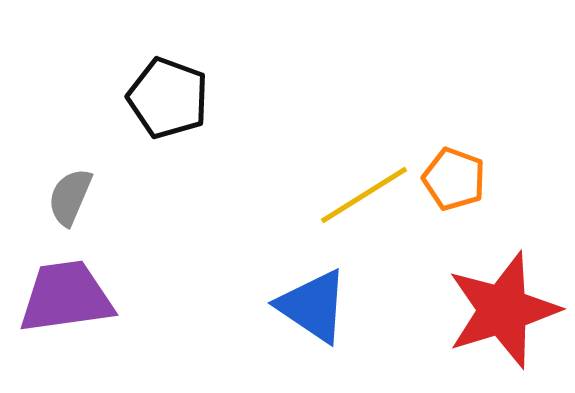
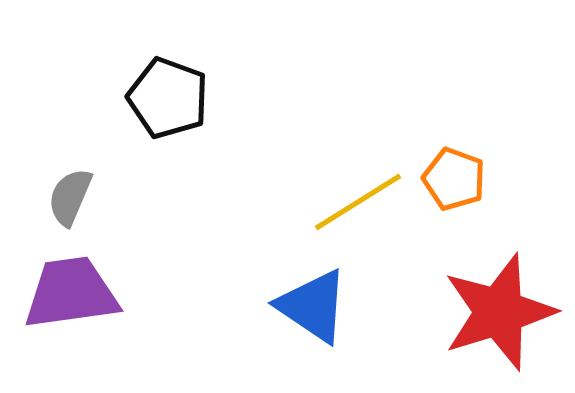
yellow line: moved 6 px left, 7 px down
purple trapezoid: moved 5 px right, 4 px up
red star: moved 4 px left, 2 px down
